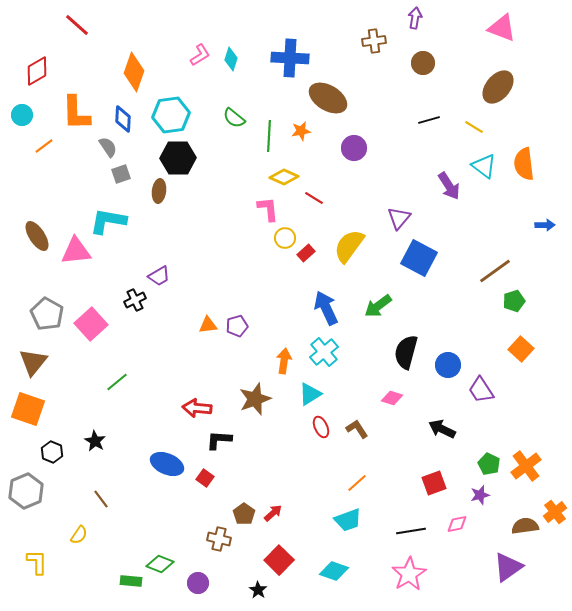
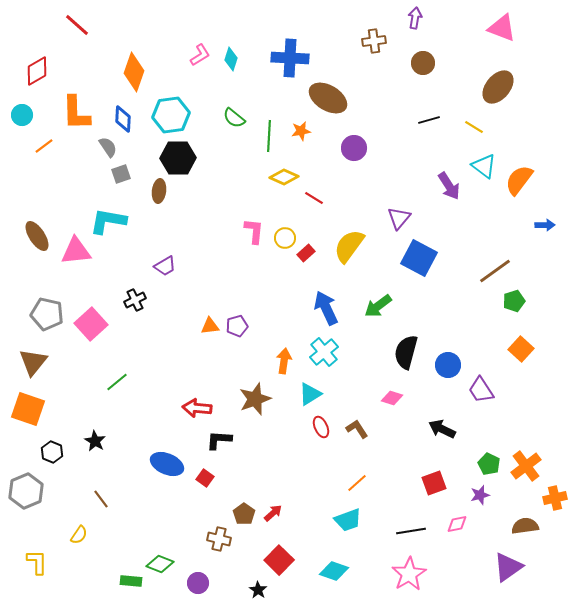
orange semicircle at (524, 164): moved 5 px left, 16 px down; rotated 44 degrees clockwise
pink L-shape at (268, 209): moved 14 px left, 22 px down; rotated 12 degrees clockwise
purple trapezoid at (159, 276): moved 6 px right, 10 px up
gray pentagon at (47, 314): rotated 16 degrees counterclockwise
orange triangle at (208, 325): moved 2 px right, 1 px down
orange cross at (555, 512): moved 14 px up; rotated 25 degrees clockwise
